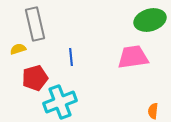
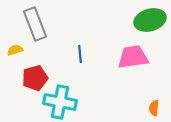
gray rectangle: rotated 8 degrees counterclockwise
yellow semicircle: moved 3 px left, 1 px down
blue line: moved 9 px right, 3 px up
cyan cross: rotated 32 degrees clockwise
orange semicircle: moved 1 px right, 3 px up
